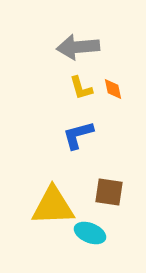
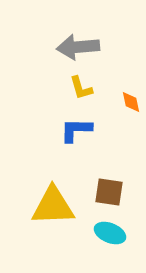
orange diamond: moved 18 px right, 13 px down
blue L-shape: moved 2 px left, 5 px up; rotated 16 degrees clockwise
cyan ellipse: moved 20 px right
